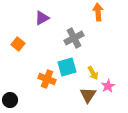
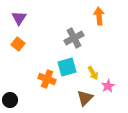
orange arrow: moved 1 px right, 4 px down
purple triangle: moved 23 px left; rotated 28 degrees counterclockwise
brown triangle: moved 3 px left, 3 px down; rotated 12 degrees clockwise
